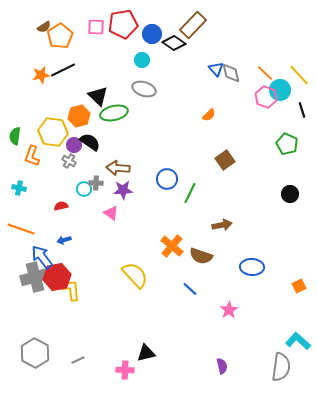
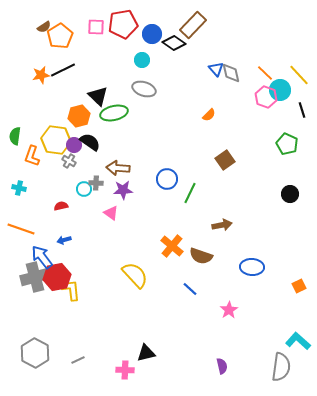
yellow hexagon at (53, 132): moved 3 px right, 8 px down
